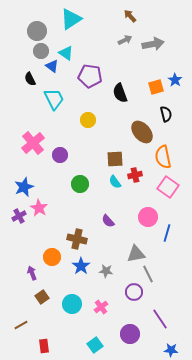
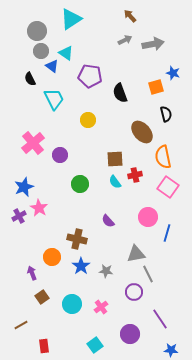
blue star at (175, 80): moved 2 px left, 7 px up; rotated 16 degrees counterclockwise
